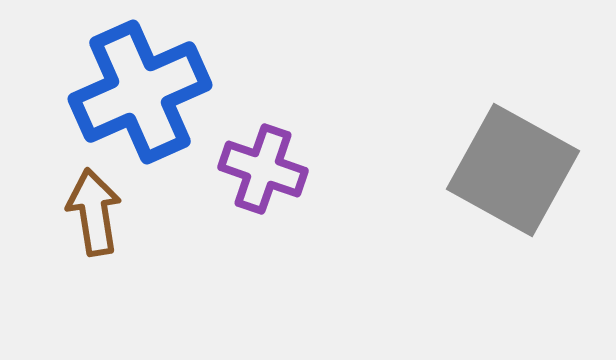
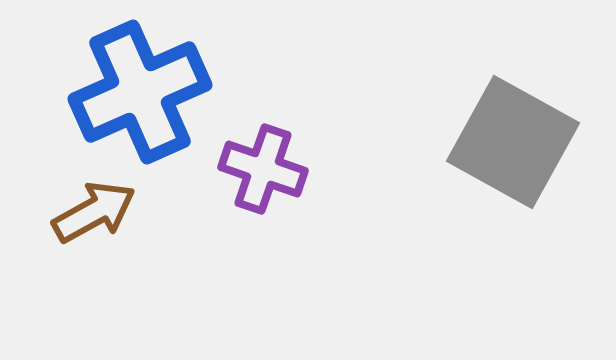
gray square: moved 28 px up
brown arrow: rotated 70 degrees clockwise
